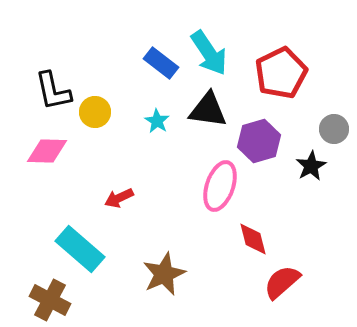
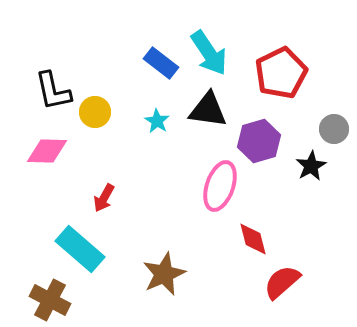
red arrow: moved 15 px left; rotated 36 degrees counterclockwise
